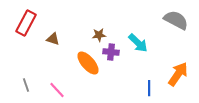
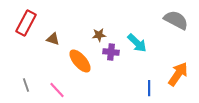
cyan arrow: moved 1 px left
orange ellipse: moved 8 px left, 2 px up
